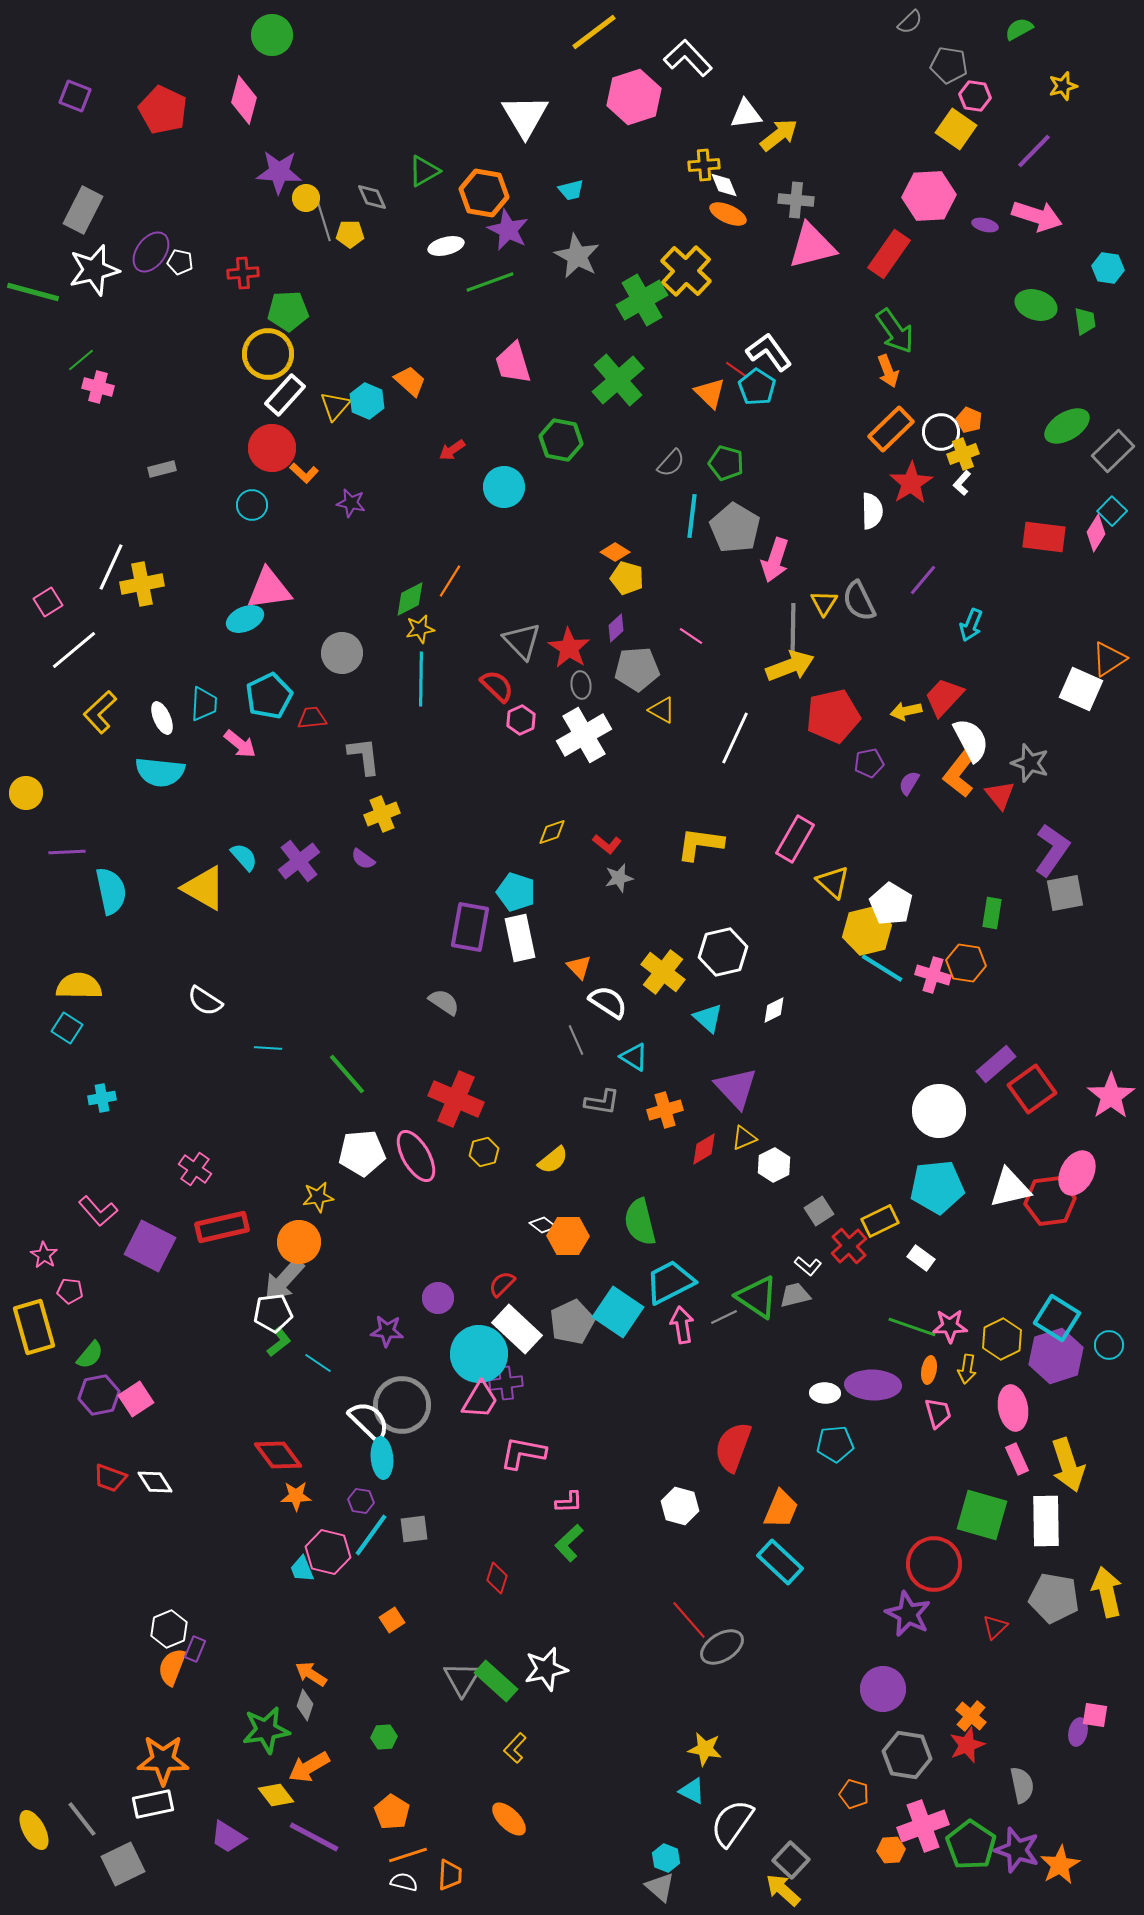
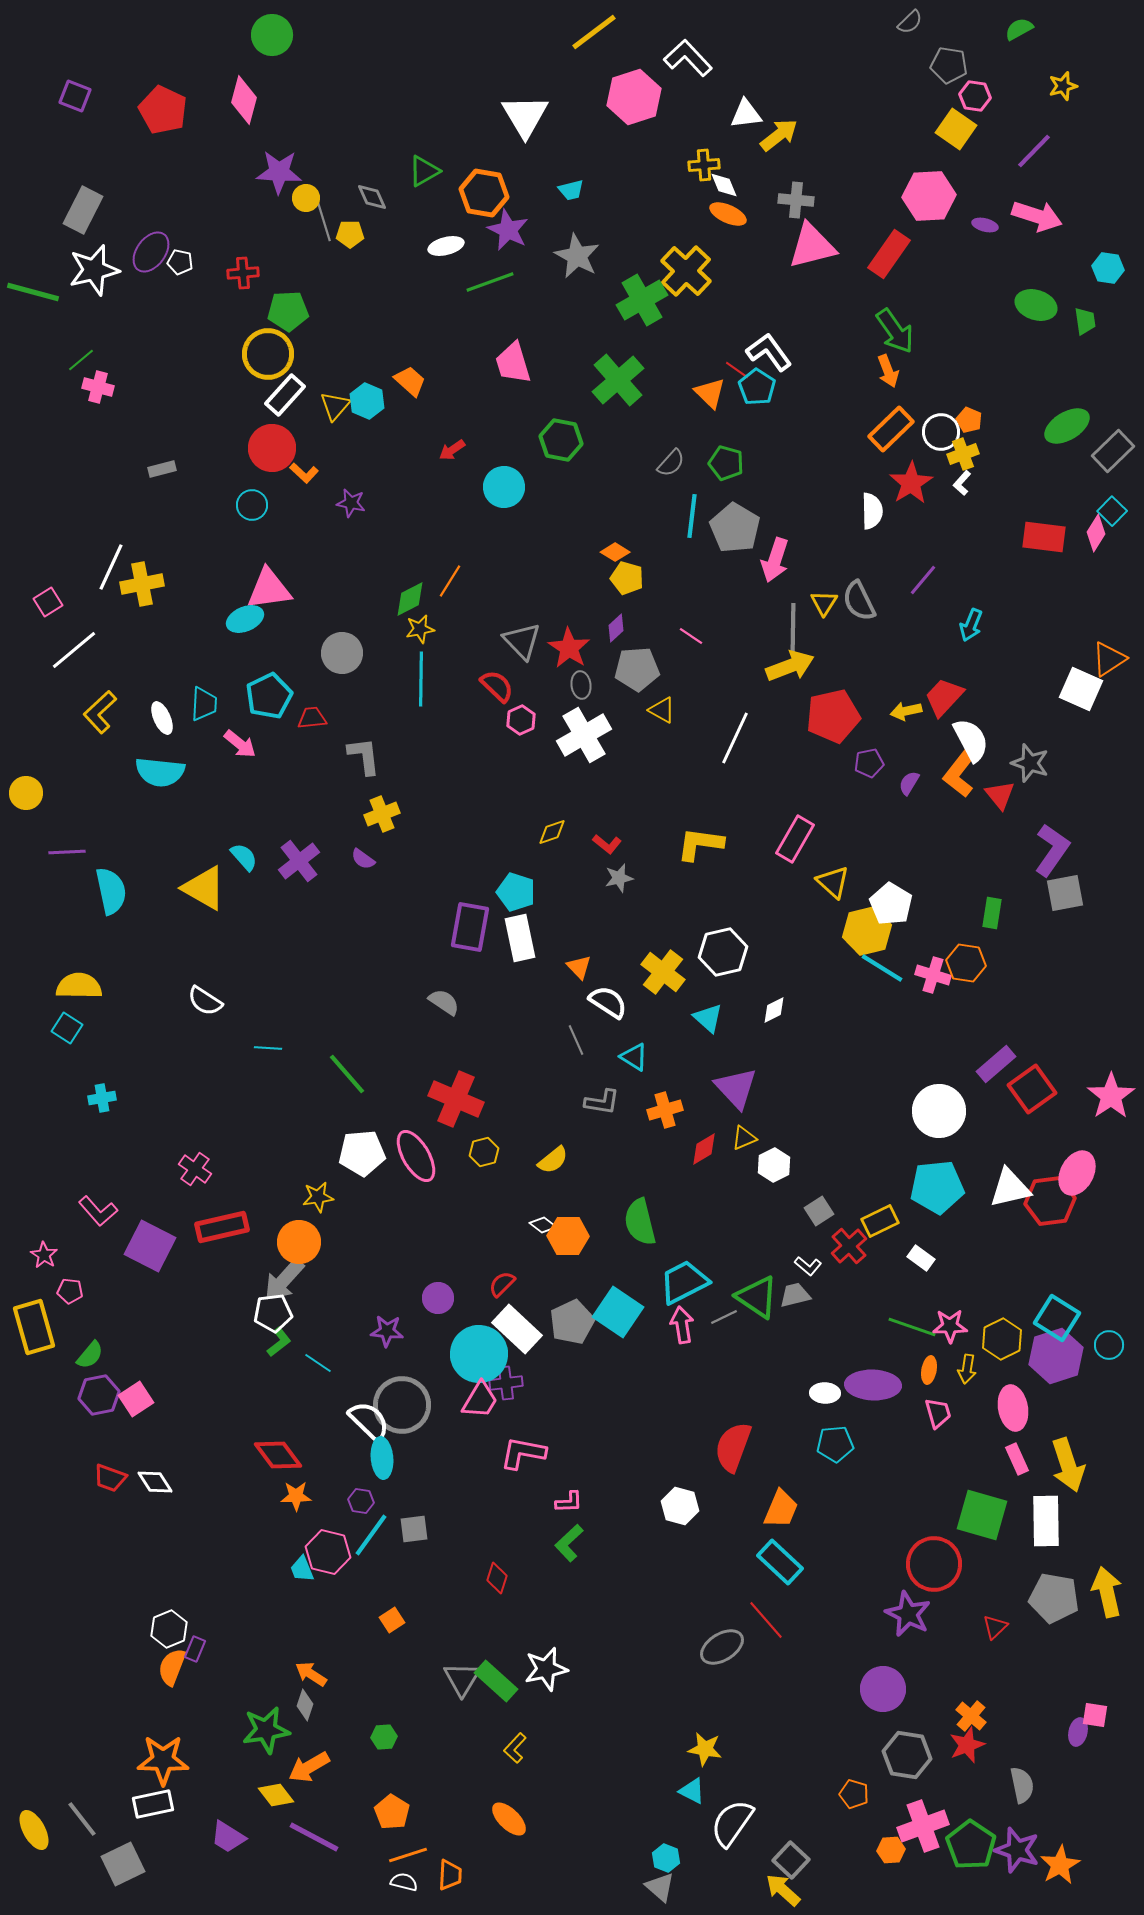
cyan trapezoid at (670, 1282): moved 14 px right
red line at (689, 1620): moved 77 px right
